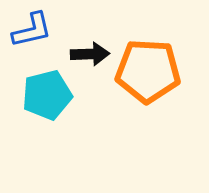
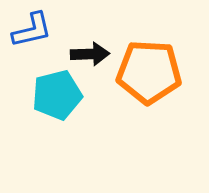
orange pentagon: moved 1 px right, 1 px down
cyan pentagon: moved 10 px right
